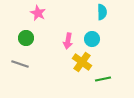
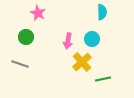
green circle: moved 1 px up
yellow cross: rotated 12 degrees clockwise
